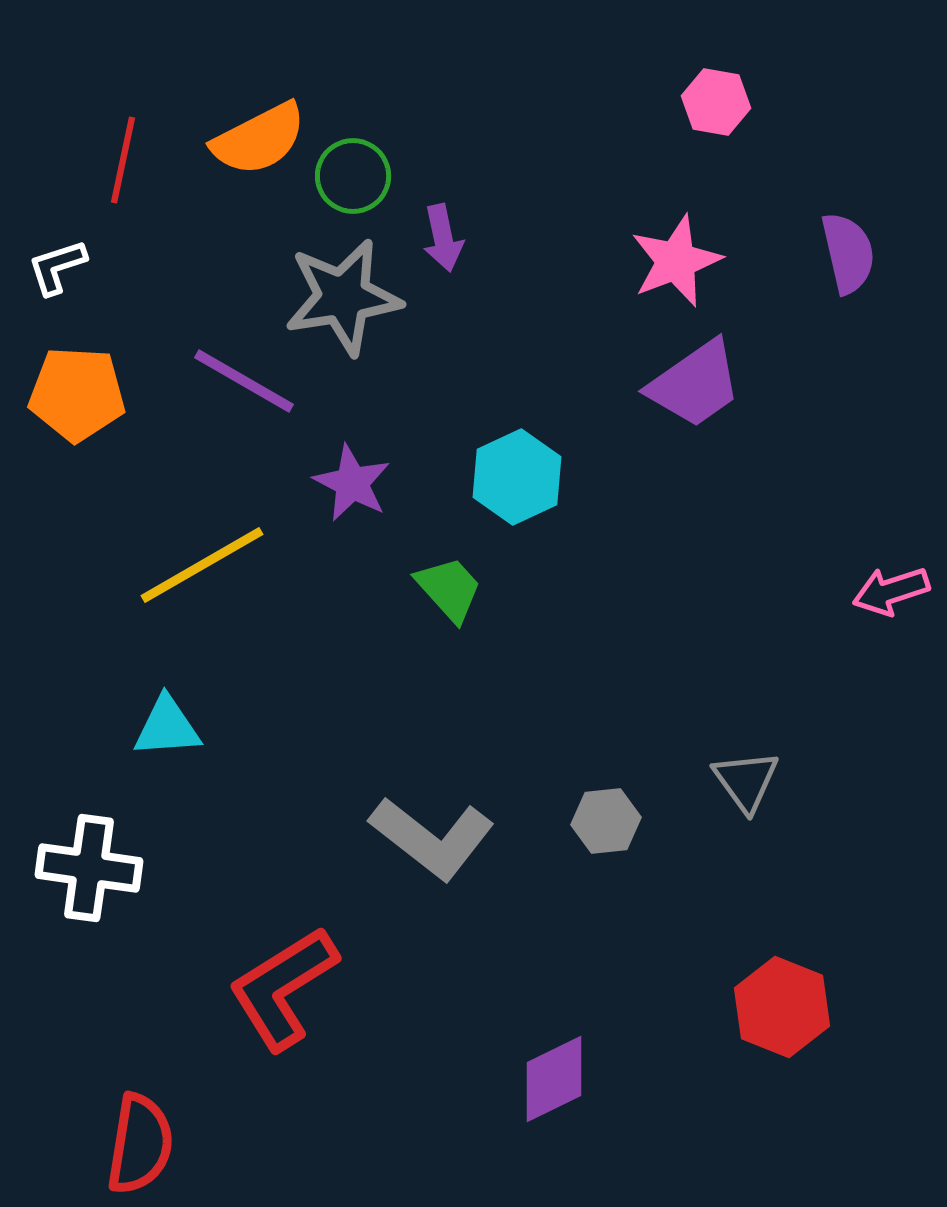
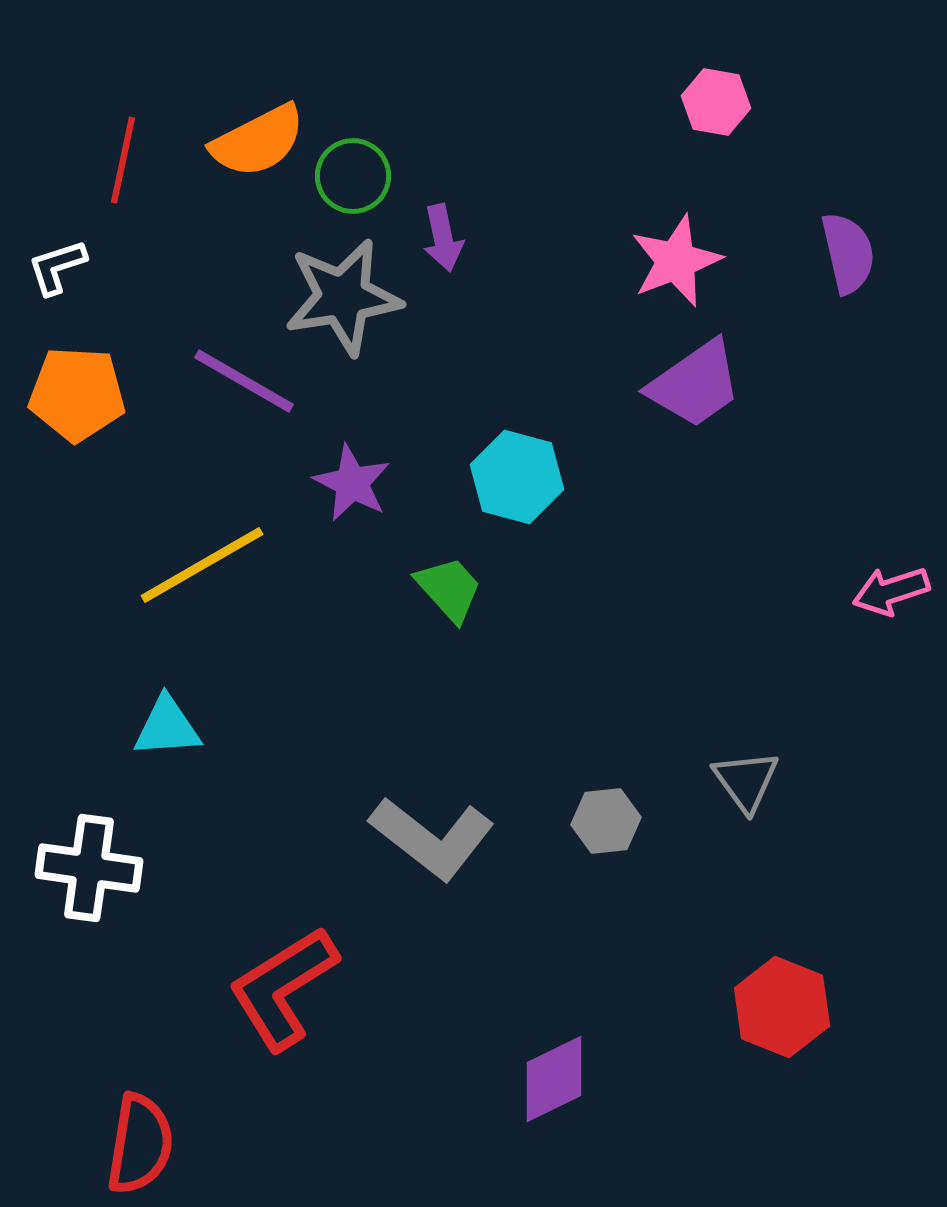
orange semicircle: moved 1 px left, 2 px down
cyan hexagon: rotated 20 degrees counterclockwise
